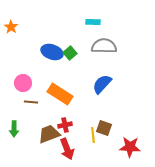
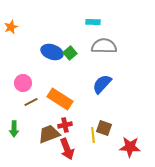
orange star: rotated 16 degrees clockwise
orange rectangle: moved 5 px down
brown line: rotated 32 degrees counterclockwise
